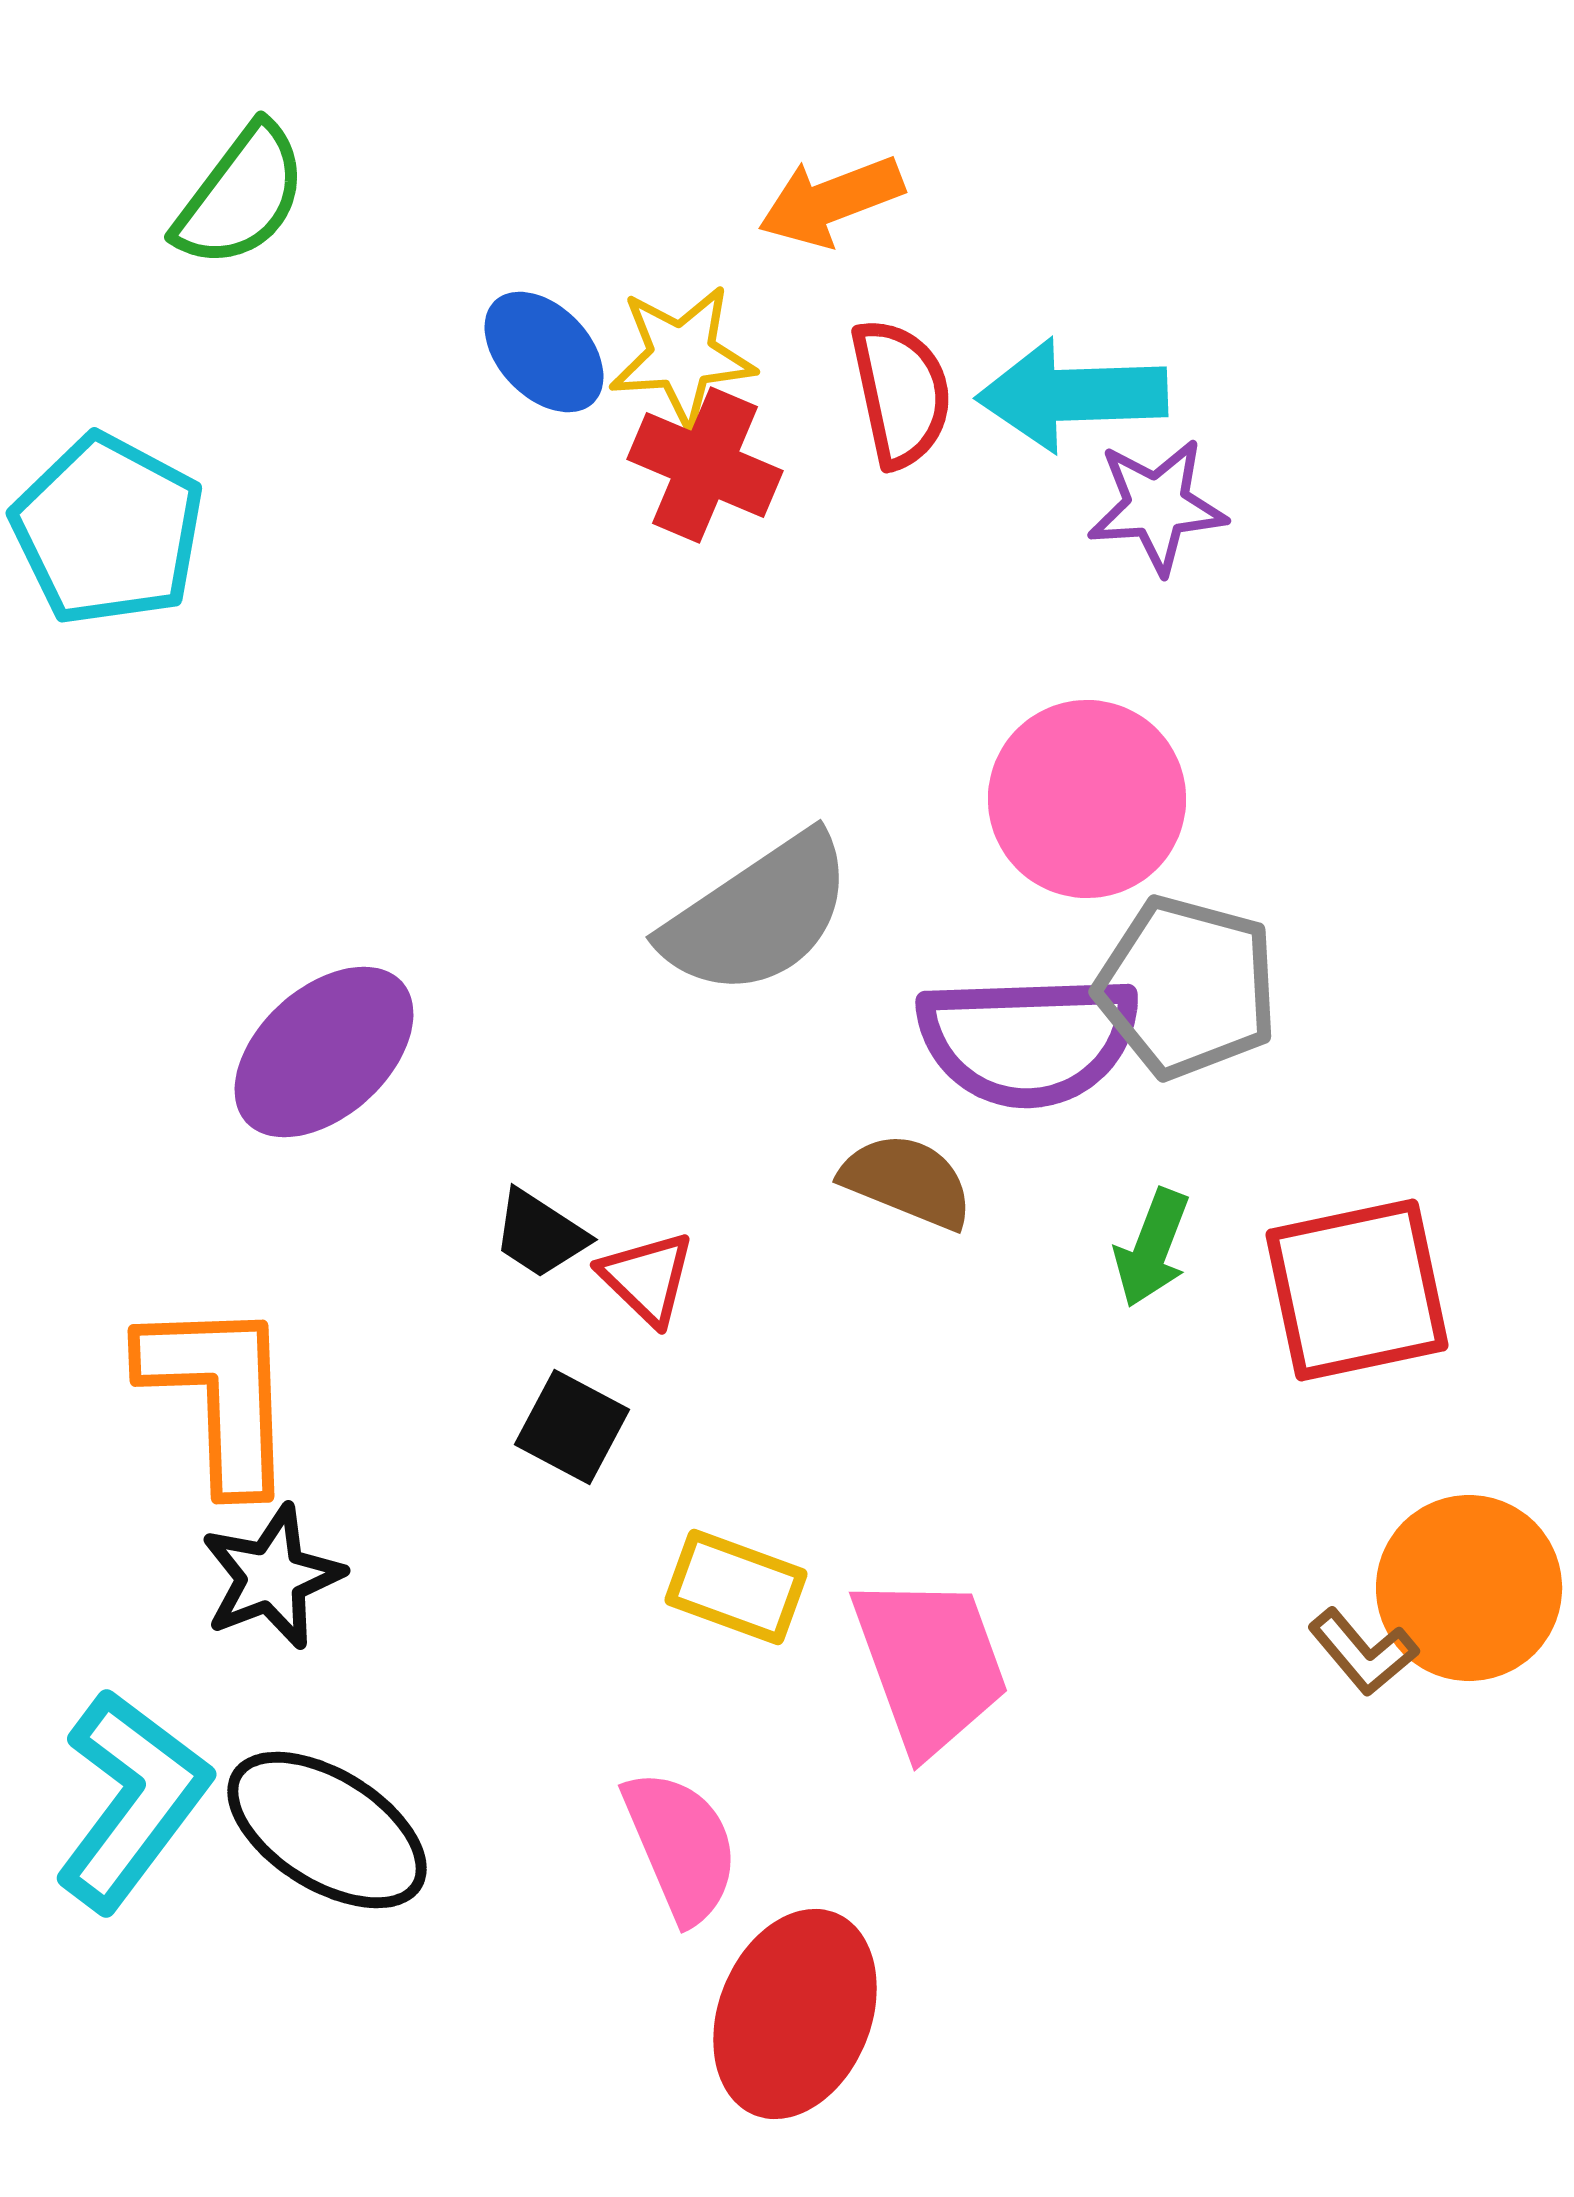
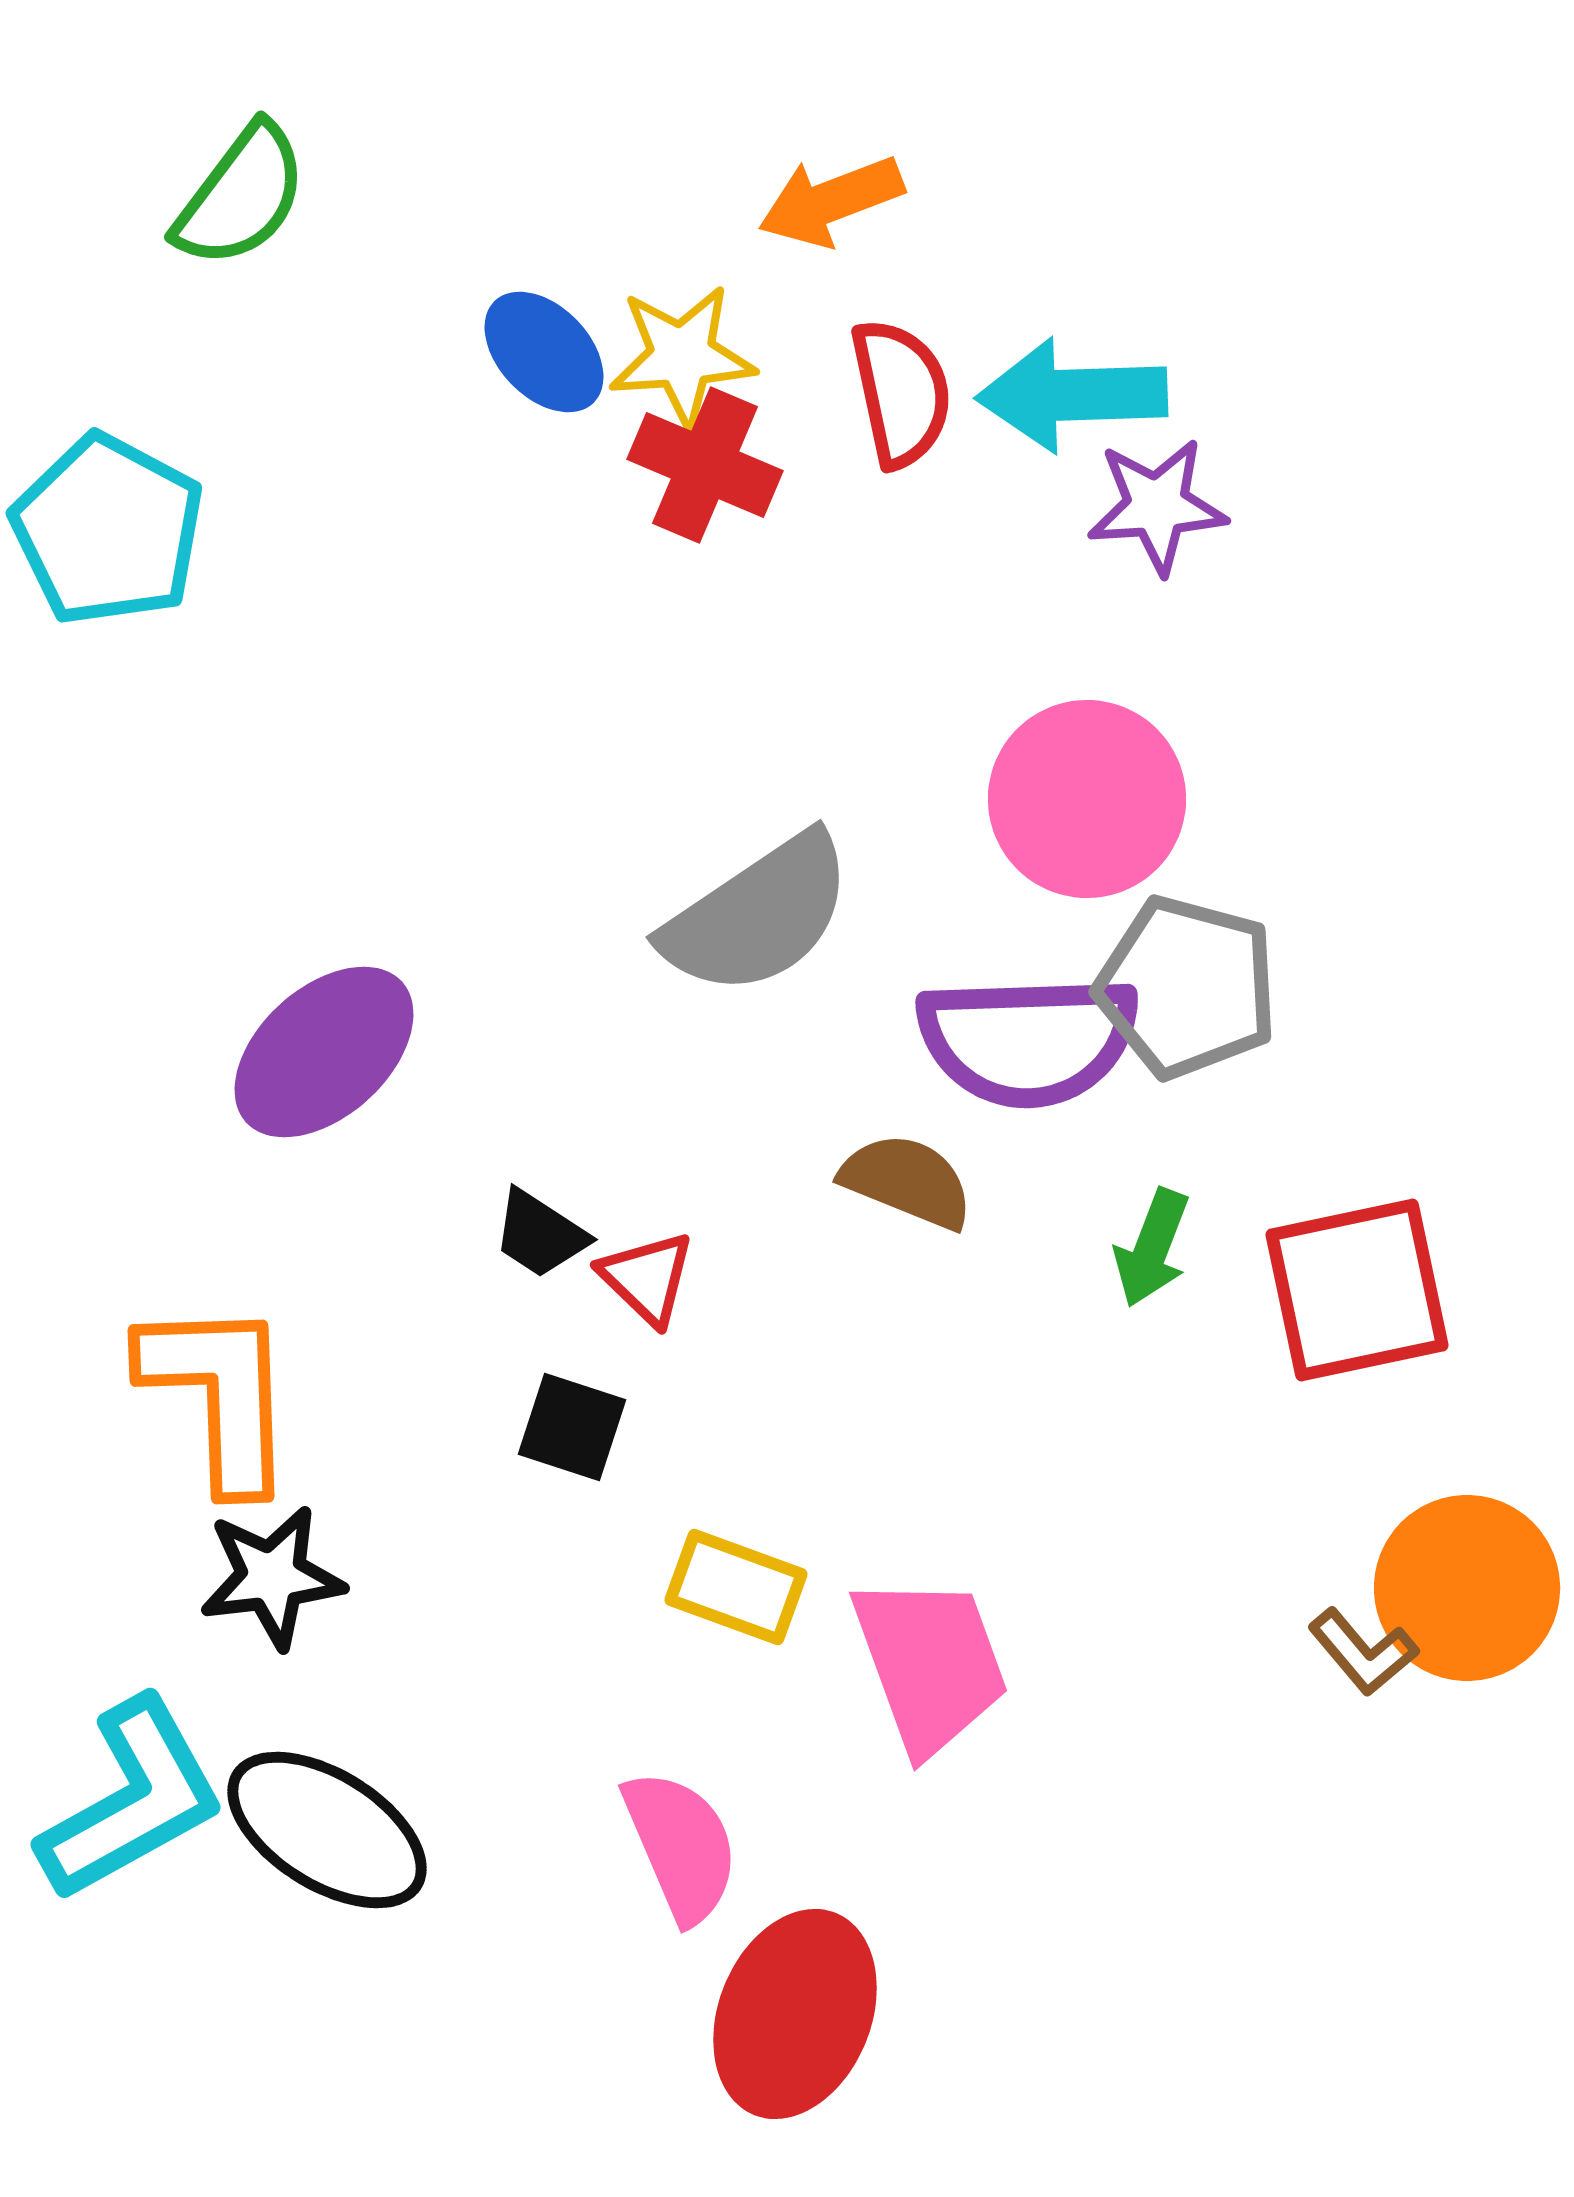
black square: rotated 10 degrees counterclockwise
black star: rotated 14 degrees clockwise
orange circle: moved 2 px left
cyan L-shape: rotated 24 degrees clockwise
